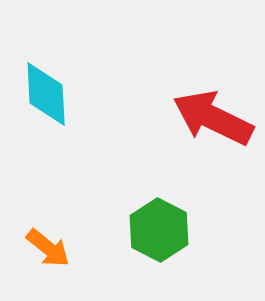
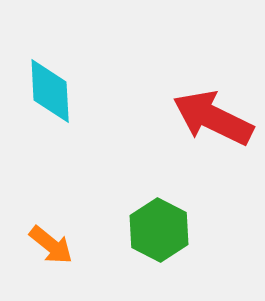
cyan diamond: moved 4 px right, 3 px up
orange arrow: moved 3 px right, 3 px up
